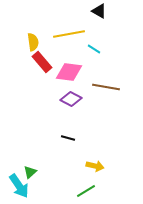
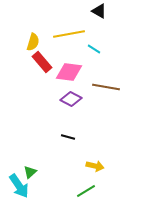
yellow semicircle: rotated 24 degrees clockwise
black line: moved 1 px up
